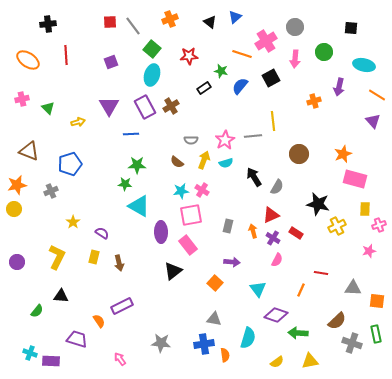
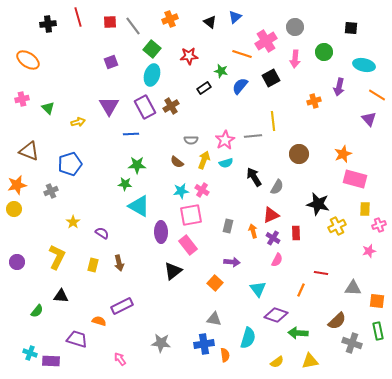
red line at (66, 55): moved 12 px right, 38 px up; rotated 12 degrees counterclockwise
purple triangle at (373, 121): moved 4 px left, 2 px up
red rectangle at (296, 233): rotated 56 degrees clockwise
yellow rectangle at (94, 257): moved 1 px left, 8 px down
orange semicircle at (99, 321): rotated 40 degrees counterclockwise
green rectangle at (376, 334): moved 2 px right, 3 px up
